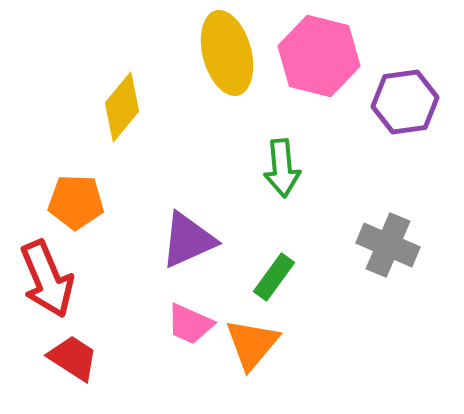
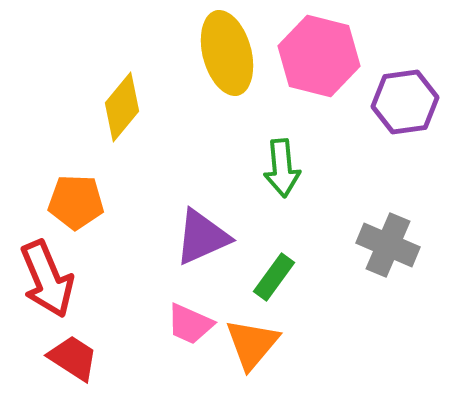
purple triangle: moved 14 px right, 3 px up
